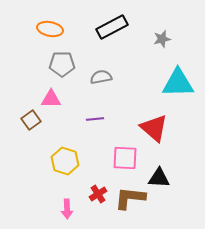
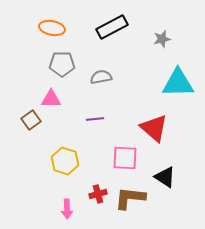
orange ellipse: moved 2 px right, 1 px up
black triangle: moved 6 px right, 1 px up; rotated 30 degrees clockwise
red cross: rotated 18 degrees clockwise
